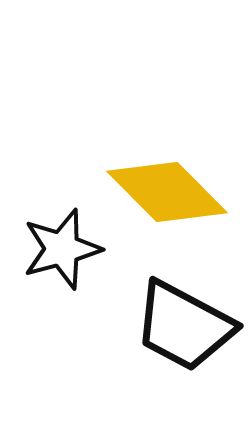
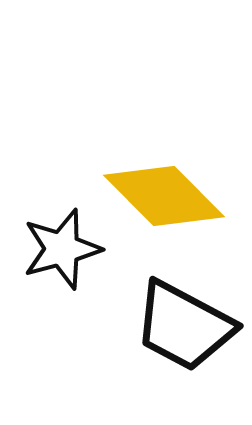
yellow diamond: moved 3 px left, 4 px down
